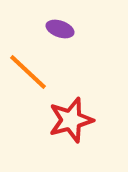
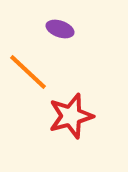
red star: moved 4 px up
